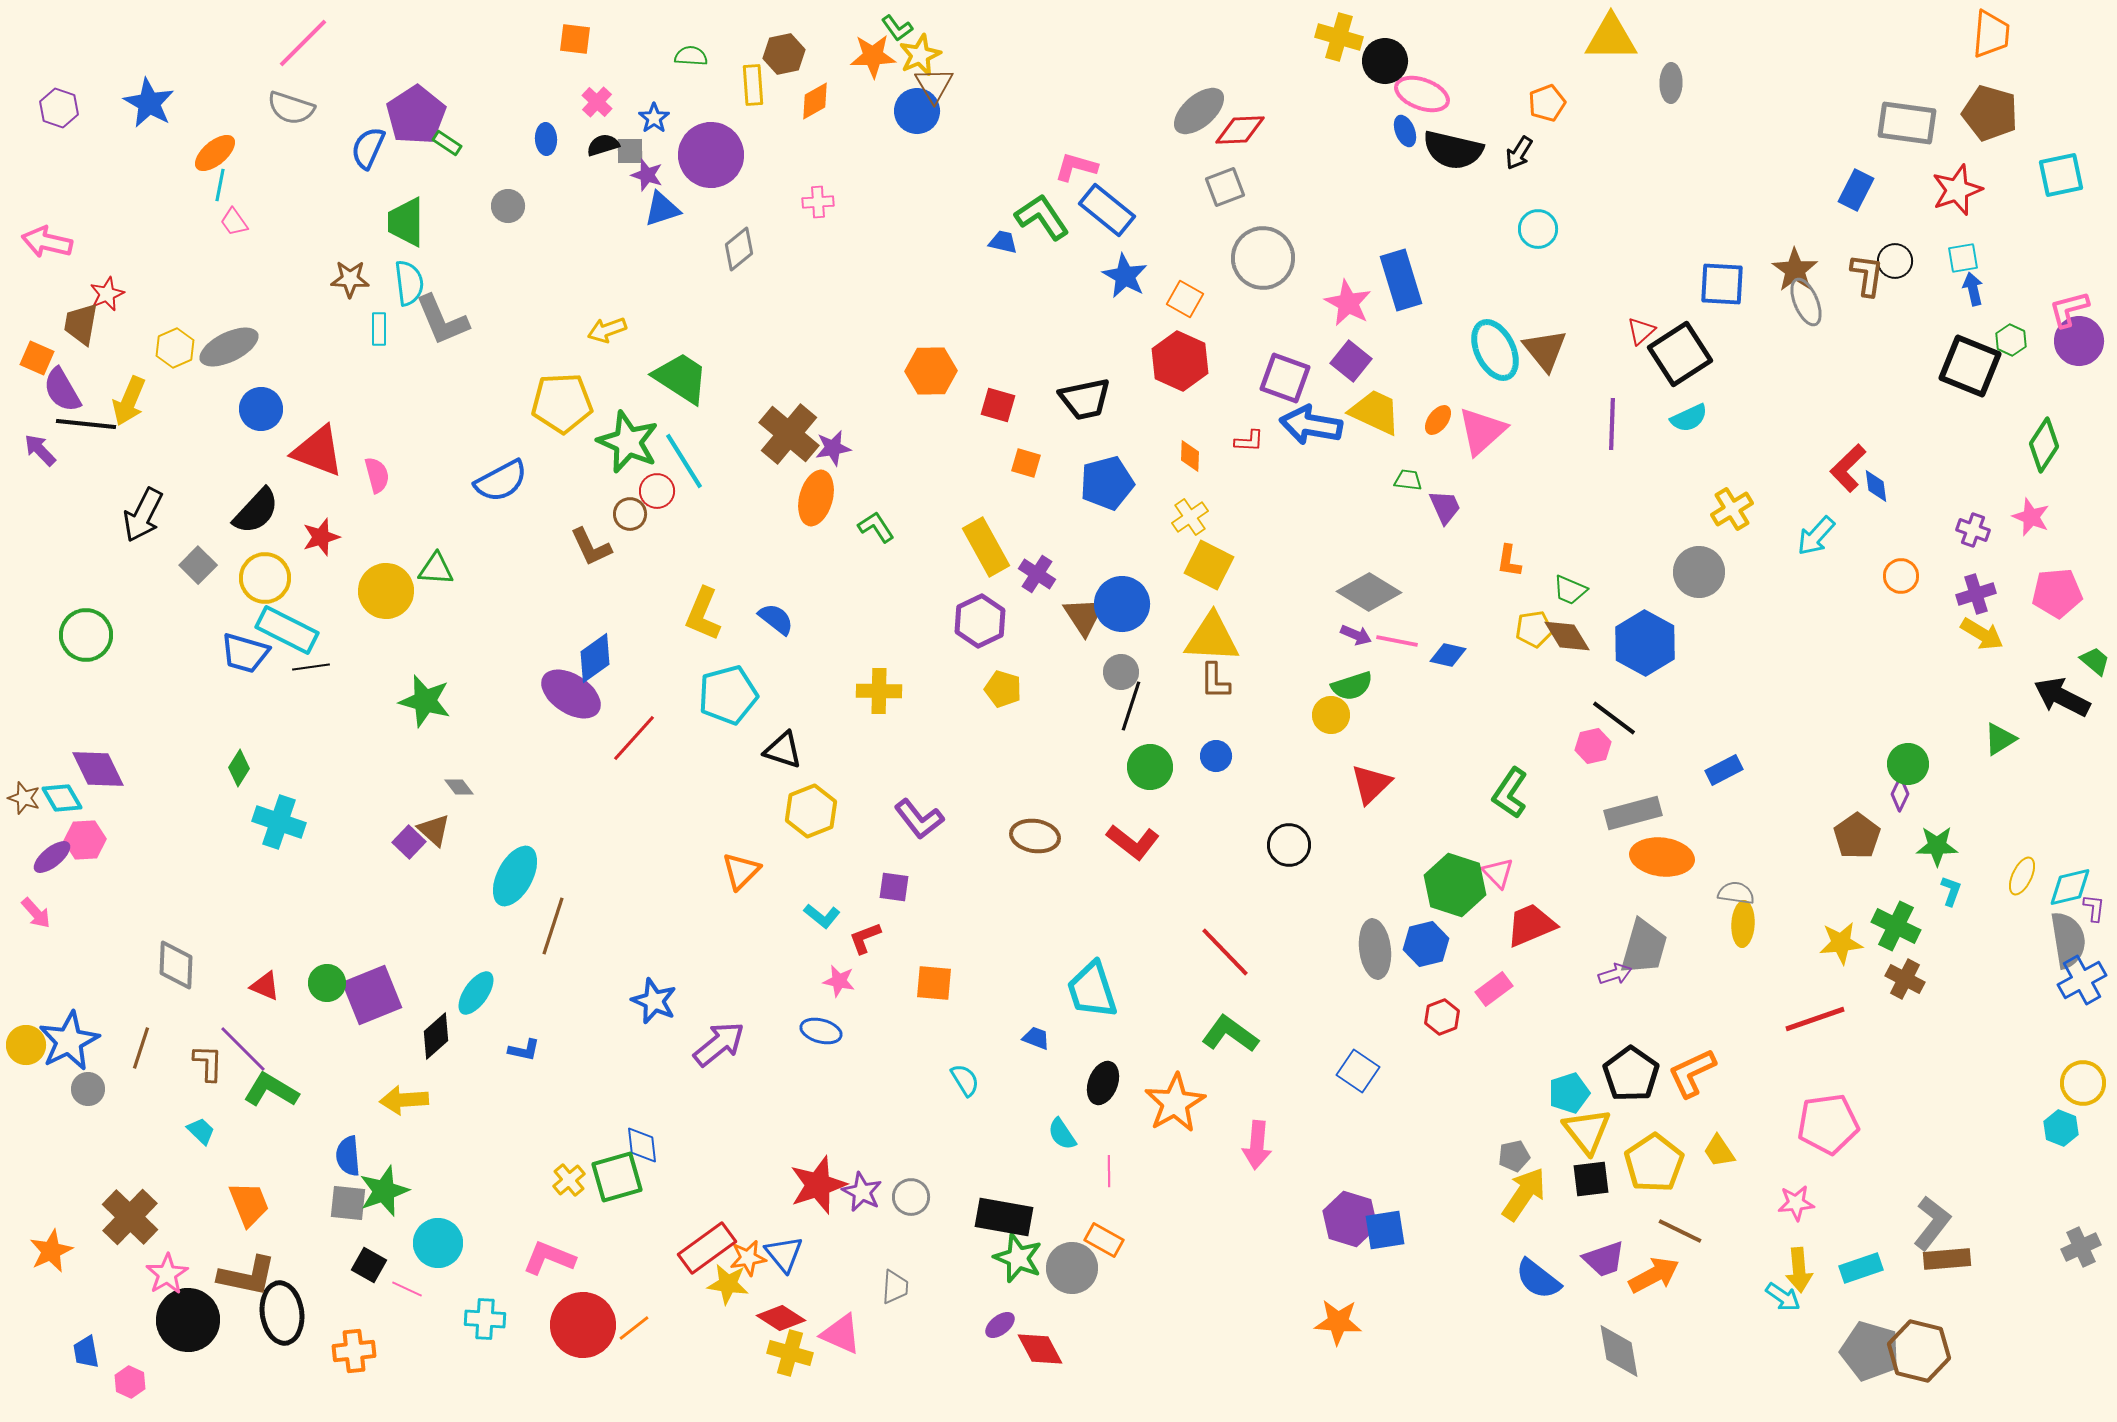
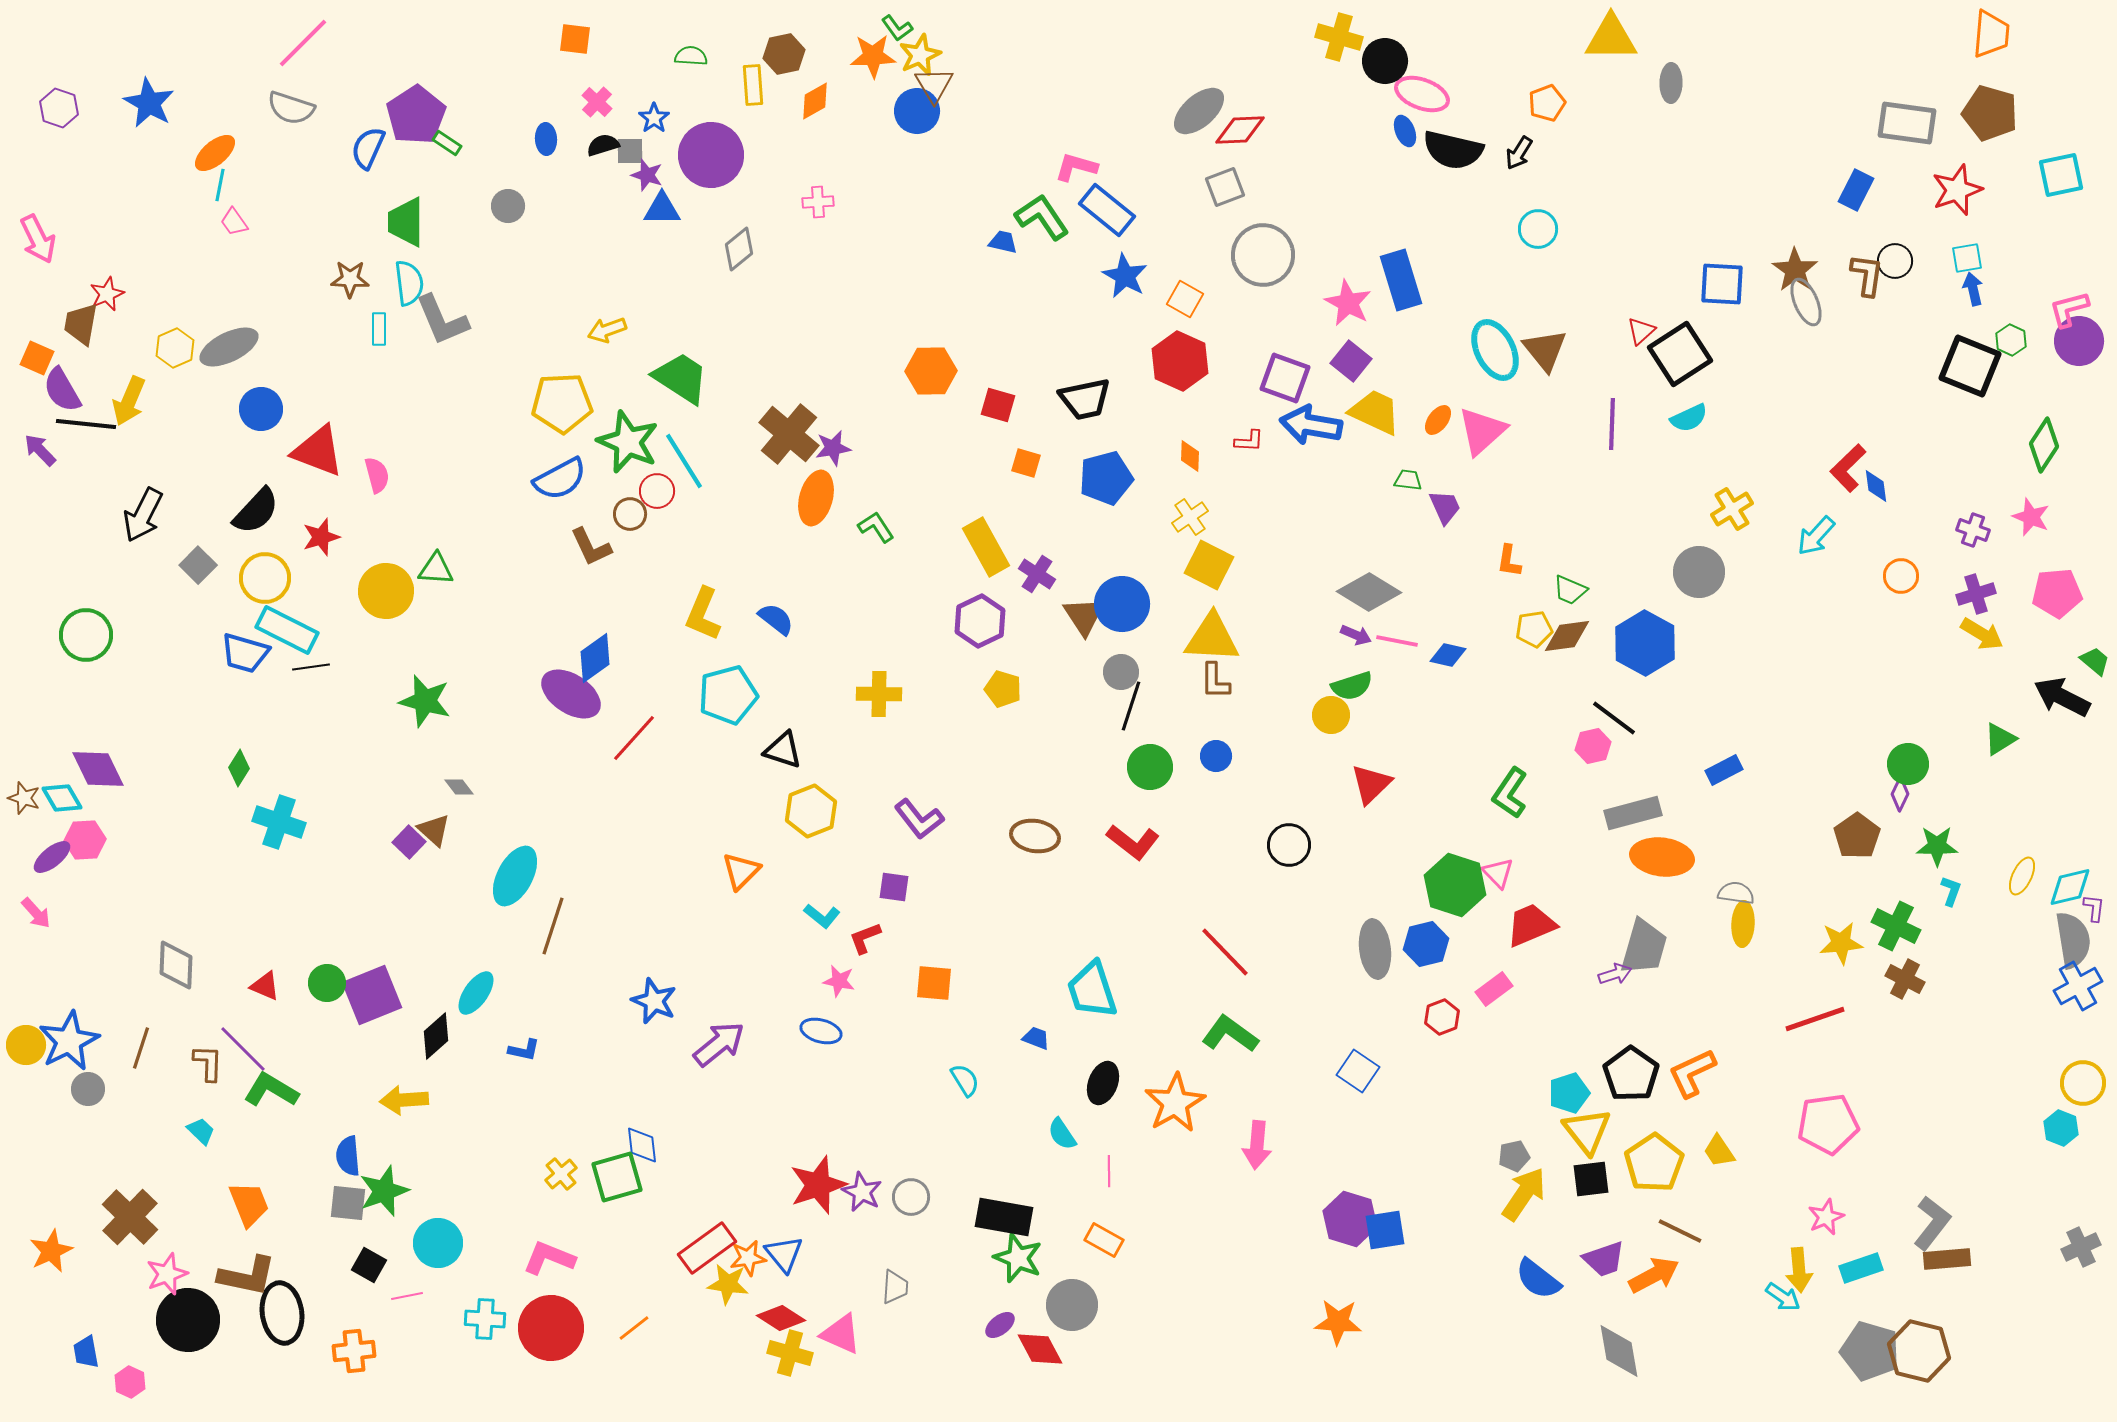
blue triangle at (662, 209): rotated 18 degrees clockwise
pink arrow at (47, 242): moved 9 px left, 3 px up; rotated 129 degrees counterclockwise
gray circle at (1263, 258): moved 3 px up
cyan square at (1963, 258): moved 4 px right
blue semicircle at (501, 481): moved 59 px right, 2 px up
blue pentagon at (1107, 483): moved 1 px left, 5 px up
brown diamond at (1567, 636): rotated 66 degrees counterclockwise
yellow cross at (879, 691): moved 3 px down
gray semicircle at (2068, 940): moved 5 px right
blue cross at (2082, 980): moved 4 px left, 6 px down
yellow cross at (569, 1180): moved 8 px left, 6 px up
pink star at (1796, 1203): moved 30 px right, 14 px down; rotated 18 degrees counterclockwise
gray circle at (1072, 1268): moved 37 px down
pink star at (167, 1274): rotated 12 degrees clockwise
pink line at (407, 1289): moved 7 px down; rotated 36 degrees counterclockwise
red circle at (583, 1325): moved 32 px left, 3 px down
